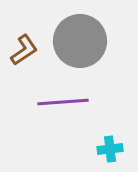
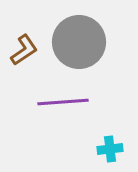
gray circle: moved 1 px left, 1 px down
